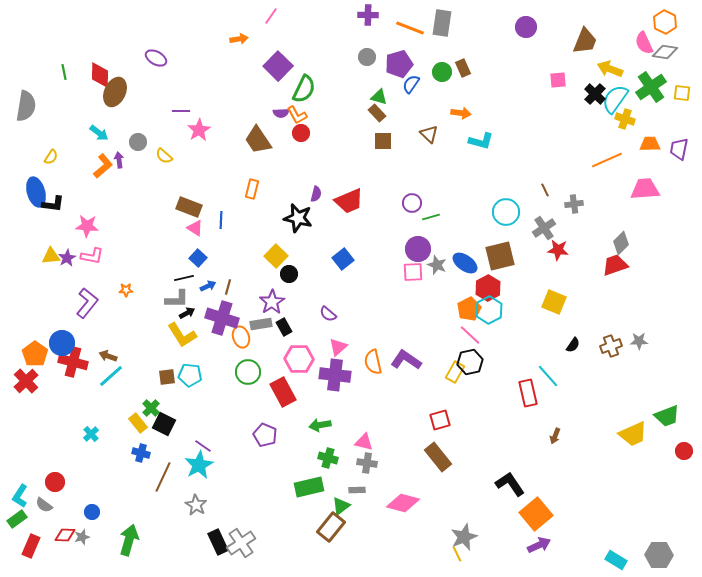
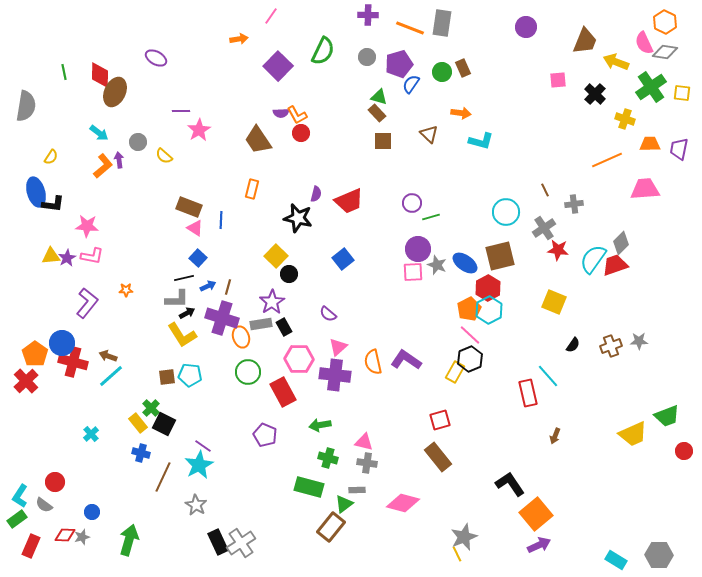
yellow arrow at (610, 69): moved 6 px right, 7 px up
green semicircle at (304, 89): moved 19 px right, 38 px up
cyan semicircle at (615, 99): moved 22 px left, 160 px down
black hexagon at (470, 362): moved 3 px up; rotated 10 degrees counterclockwise
green rectangle at (309, 487): rotated 28 degrees clockwise
green triangle at (341, 506): moved 3 px right, 2 px up
